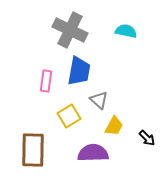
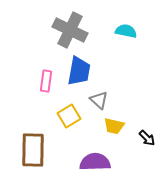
yellow trapezoid: rotated 75 degrees clockwise
purple semicircle: moved 2 px right, 9 px down
